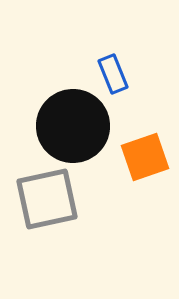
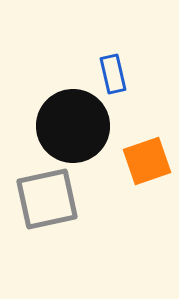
blue rectangle: rotated 9 degrees clockwise
orange square: moved 2 px right, 4 px down
